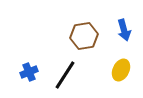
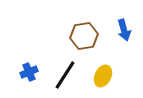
yellow ellipse: moved 18 px left, 6 px down
